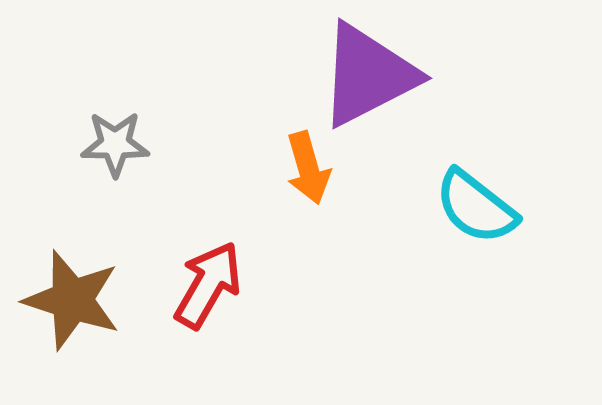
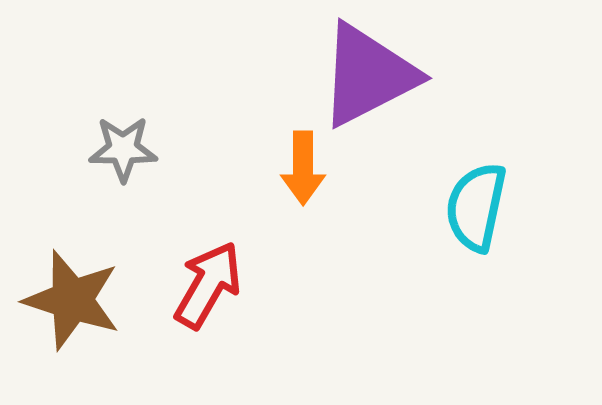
gray star: moved 8 px right, 5 px down
orange arrow: moved 5 px left; rotated 16 degrees clockwise
cyan semicircle: rotated 64 degrees clockwise
